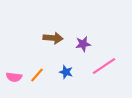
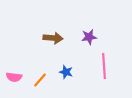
purple star: moved 6 px right, 7 px up
pink line: rotated 60 degrees counterclockwise
orange line: moved 3 px right, 5 px down
